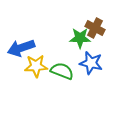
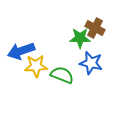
blue arrow: moved 3 px down
green semicircle: moved 4 px down
